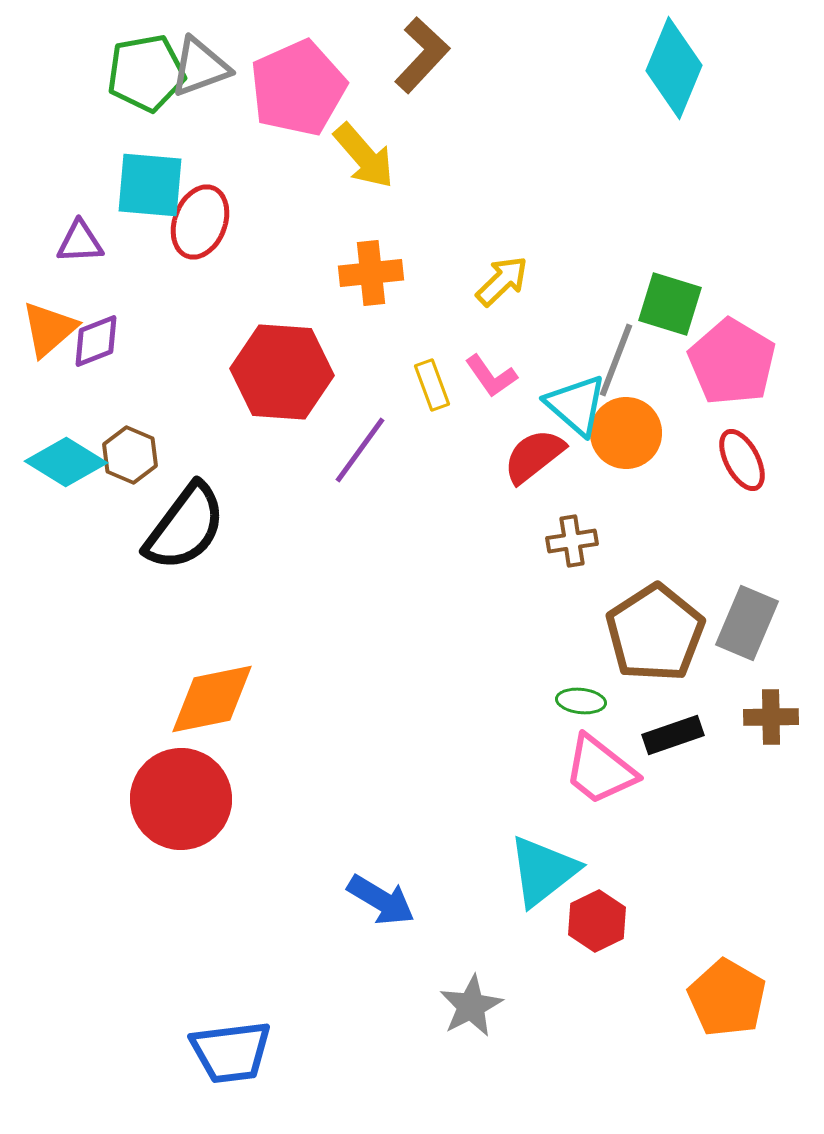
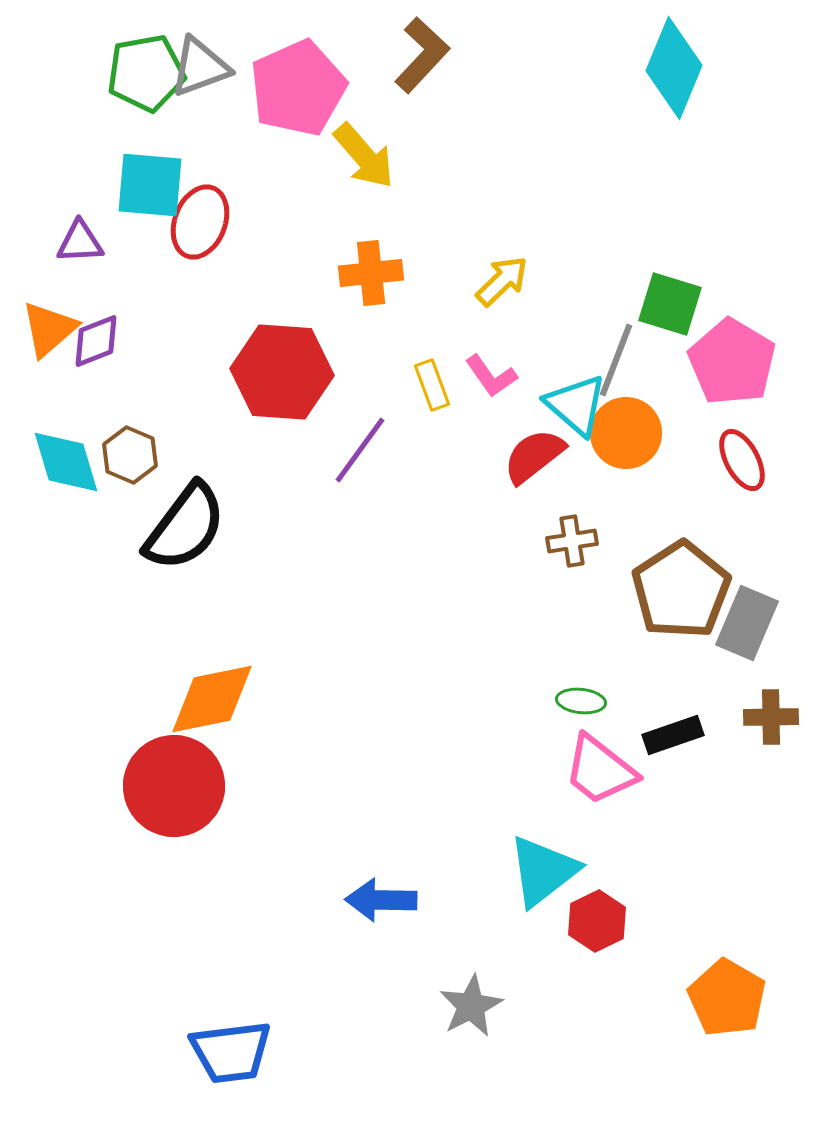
cyan diamond at (66, 462): rotated 42 degrees clockwise
brown pentagon at (655, 633): moved 26 px right, 43 px up
red circle at (181, 799): moved 7 px left, 13 px up
blue arrow at (381, 900): rotated 150 degrees clockwise
